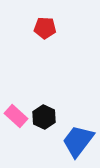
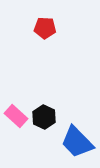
blue trapezoid: moved 1 px left, 1 px down; rotated 81 degrees counterclockwise
